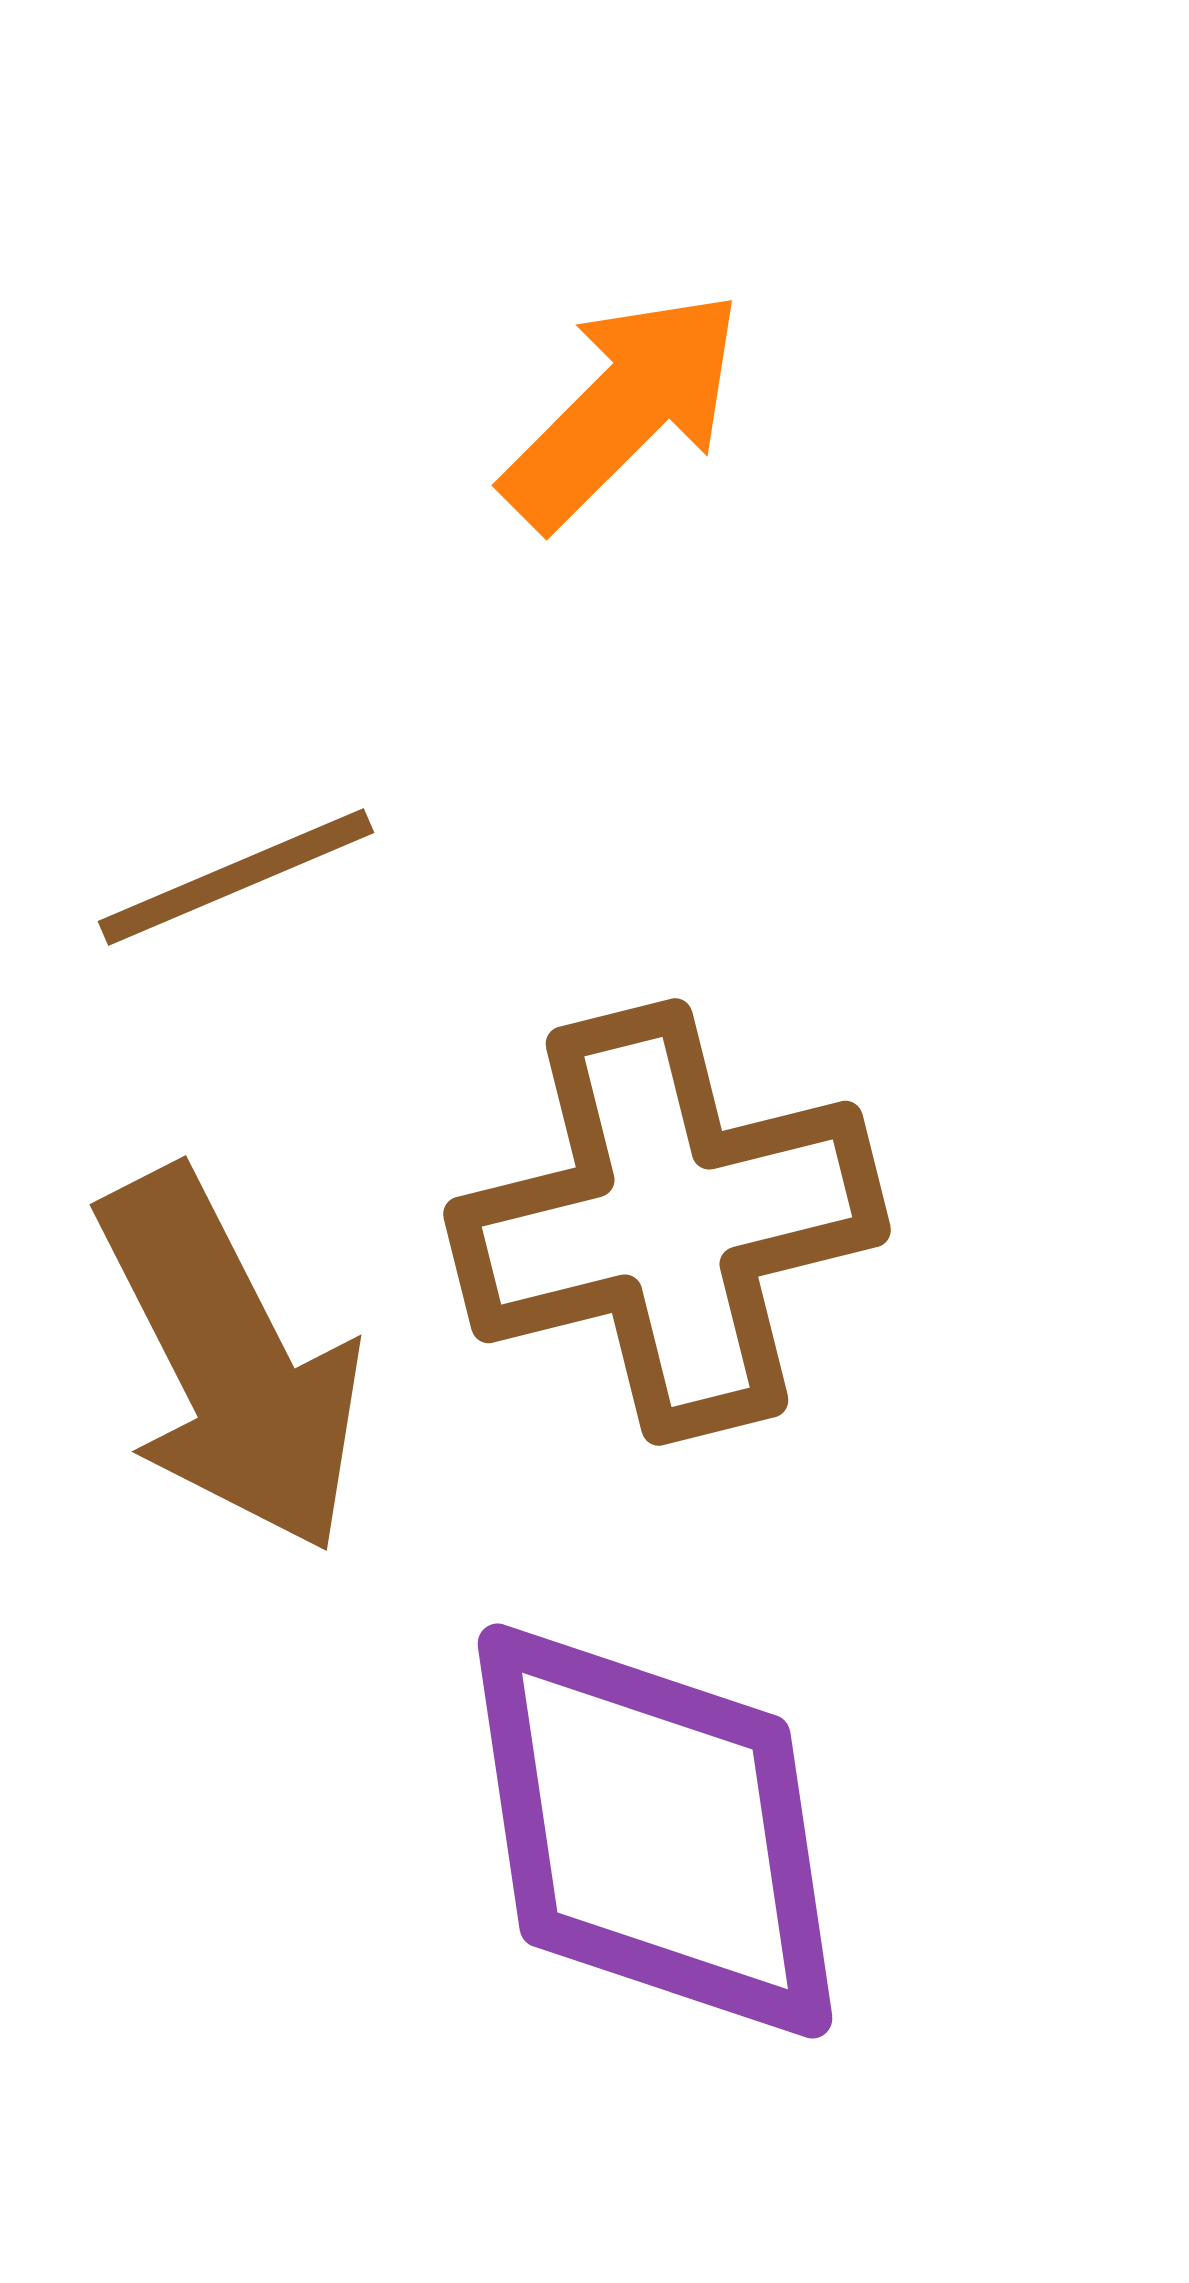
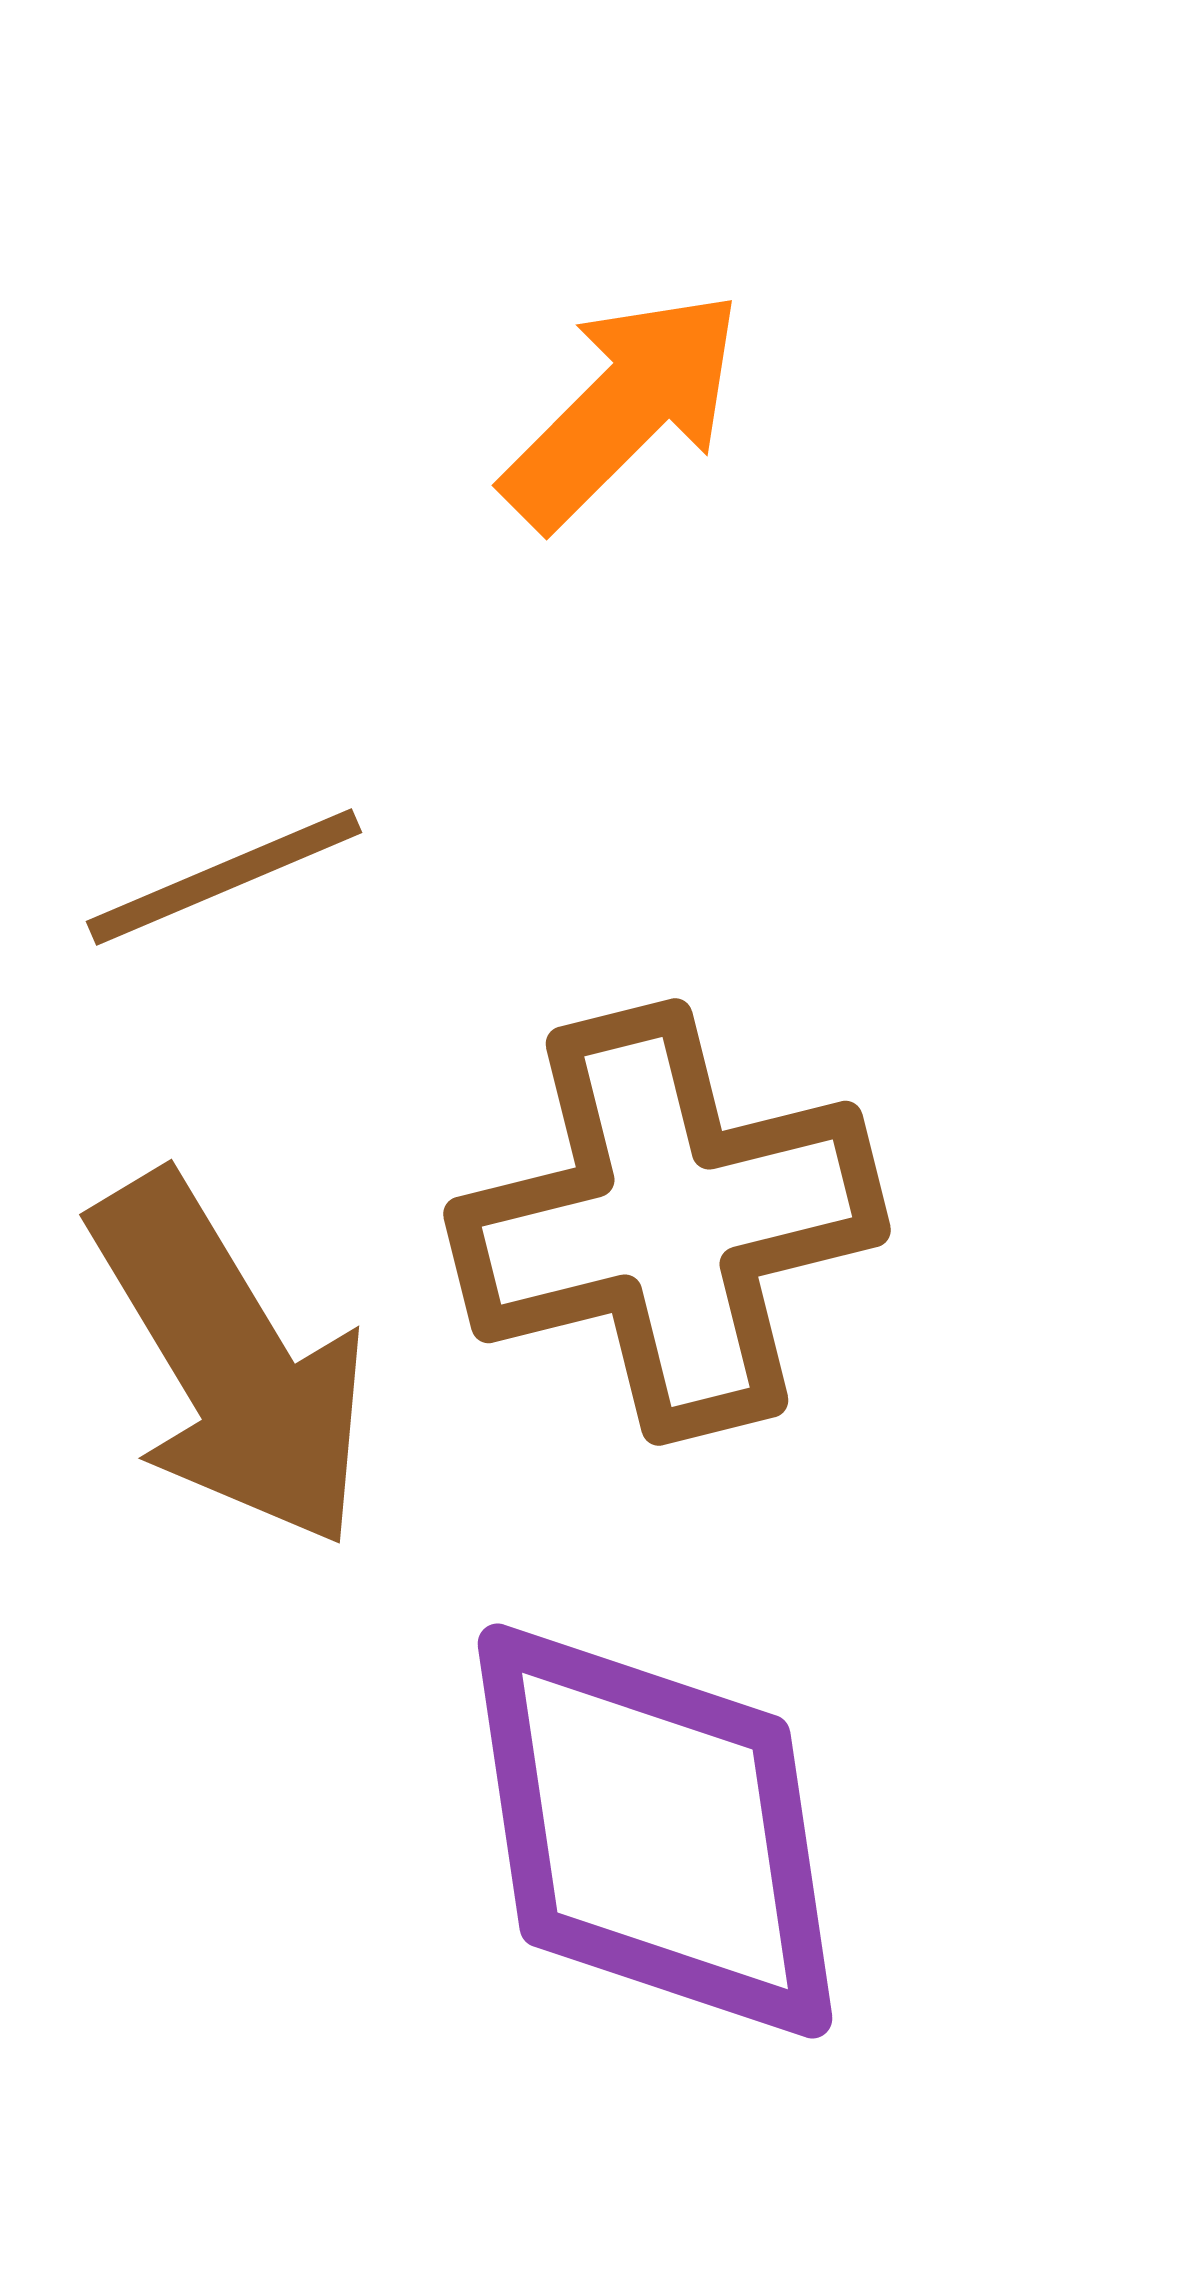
brown line: moved 12 px left
brown arrow: rotated 4 degrees counterclockwise
